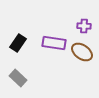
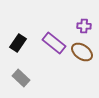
purple rectangle: rotated 30 degrees clockwise
gray rectangle: moved 3 px right
